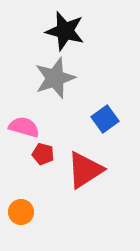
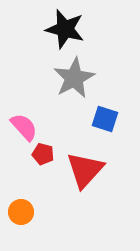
black star: moved 2 px up
gray star: moved 19 px right; rotated 9 degrees counterclockwise
blue square: rotated 36 degrees counterclockwise
pink semicircle: rotated 32 degrees clockwise
red triangle: rotated 15 degrees counterclockwise
